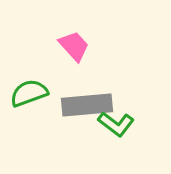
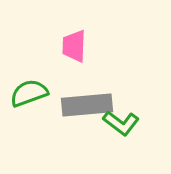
pink trapezoid: rotated 136 degrees counterclockwise
green L-shape: moved 5 px right, 1 px up
